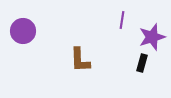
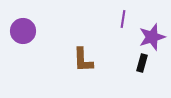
purple line: moved 1 px right, 1 px up
brown L-shape: moved 3 px right
